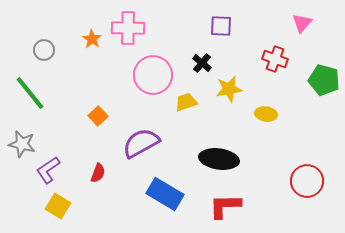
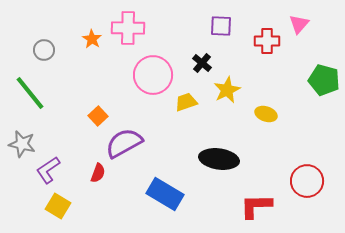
pink triangle: moved 3 px left, 1 px down
red cross: moved 8 px left, 18 px up; rotated 20 degrees counterclockwise
yellow star: moved 2 px left, 1 px down; rotated 16 degrees counterclockwise
yellow ellipse: rotated 10 degrees clockwise
purple semicircle: moved 17 px left
red L-shape: moved 31 px right
